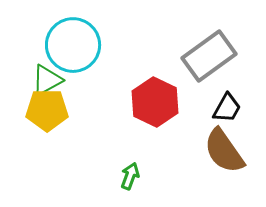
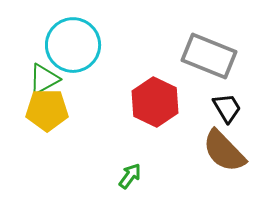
gray rectangle: rotated 58 degrees clockwise
green triangle: moved 3 px left, 1 px up
black trapezoid: rotated 60 degrees counterclockwise
brown semicircle: rotated 9 degrees counterclockwise
green arrow: rotated 16 degrees clockwise
